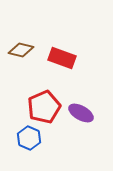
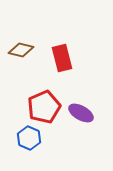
red rectangle: rotated 56 degrees clockwise
